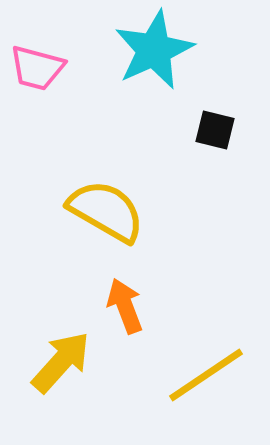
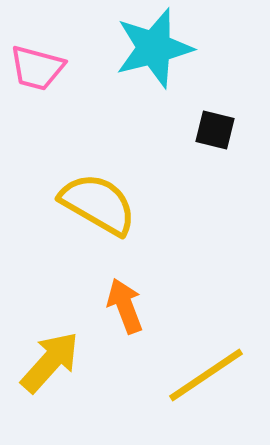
cyan star: moved 2 px up; rotated 10 degrees clockwise
yellow semicircle: moved 8 px left, 7 px up
yellow arrow: moved 11 px left
